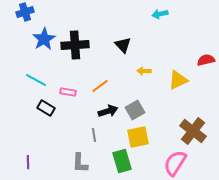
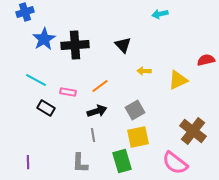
black arrow: moved 11 px left
gray line: moved 1 px left
pink semicircle: rotated 84 degrees counterclockwise
